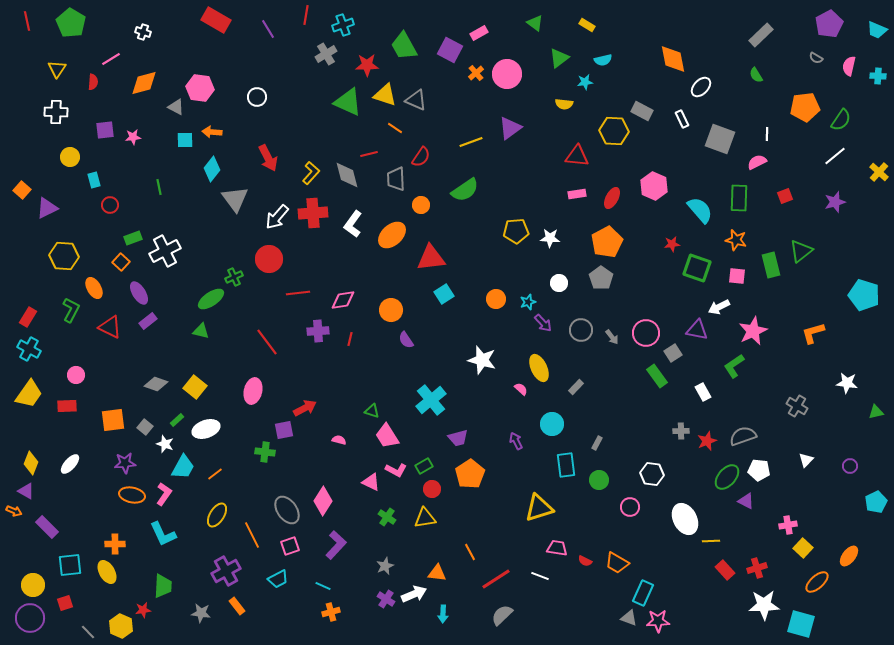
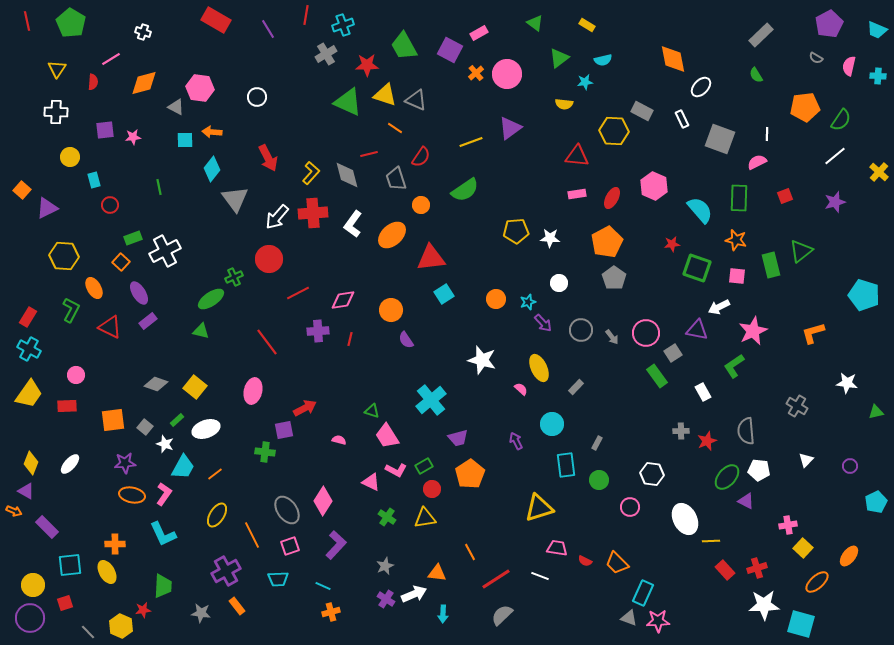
gray trapezoid at (396, 179): rotated 15 degrees counterclockwise
gray pentagon at (601, 278): moved 13 px right
red line at (298, 293): rotated 20 degrees counterclockwise
gray semicircle at (743, 436): moved 3 px right, 5 px up; rotated 76 degrees counterclockwise
orange trapezoid at (617, 563): rotated 15 degrees clockwise
cyan trapezoid at (278, 579): rotated 25 degrees clockwise
